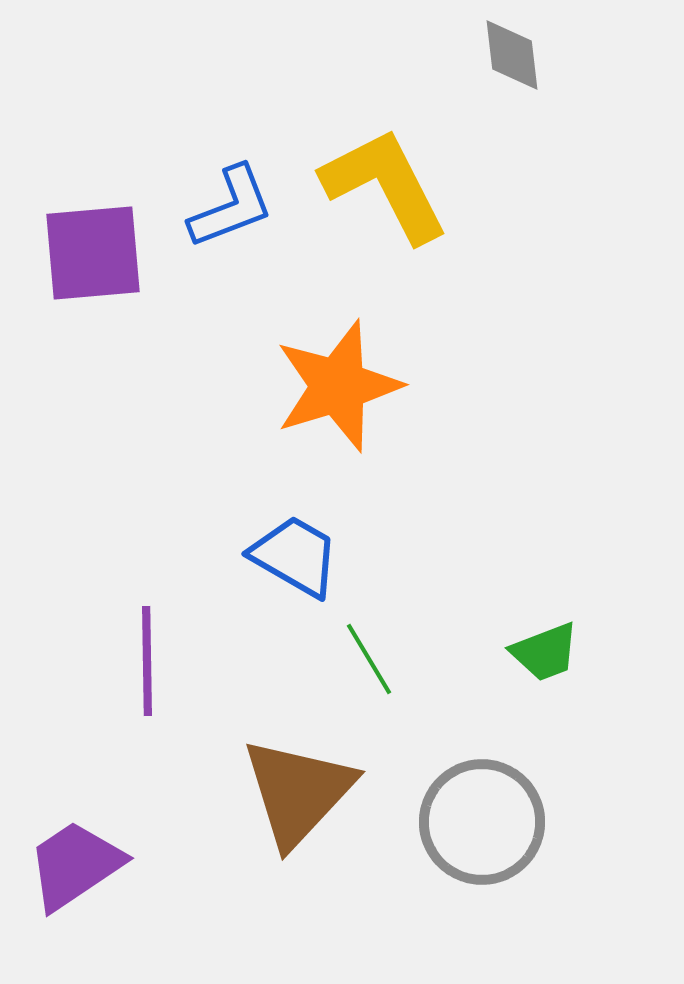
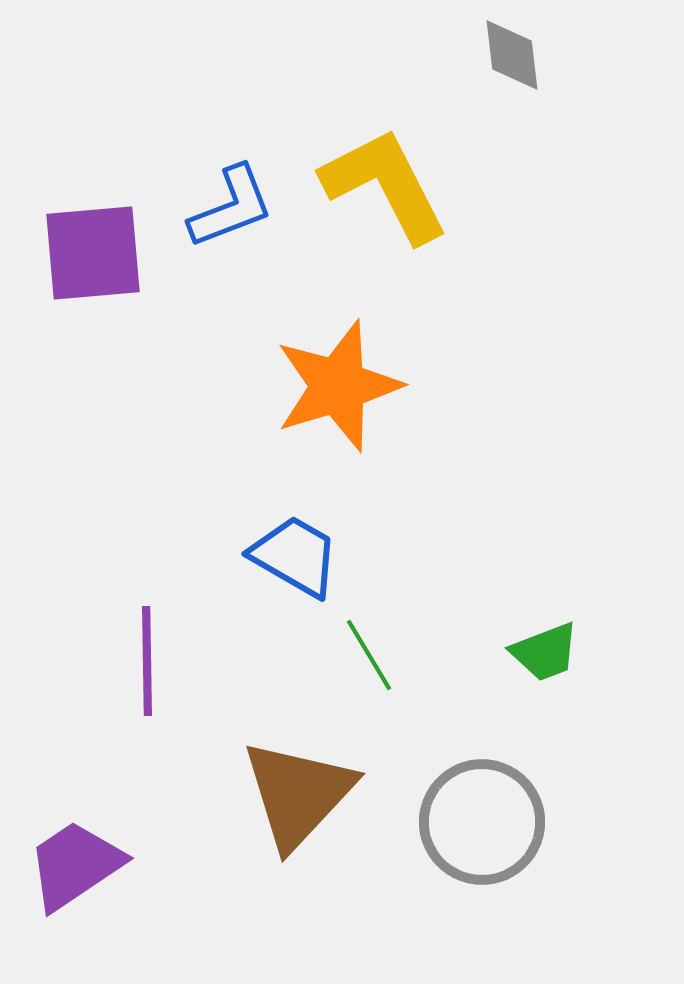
green line: moved 4 px up
brown triangle: moved 2 px down
